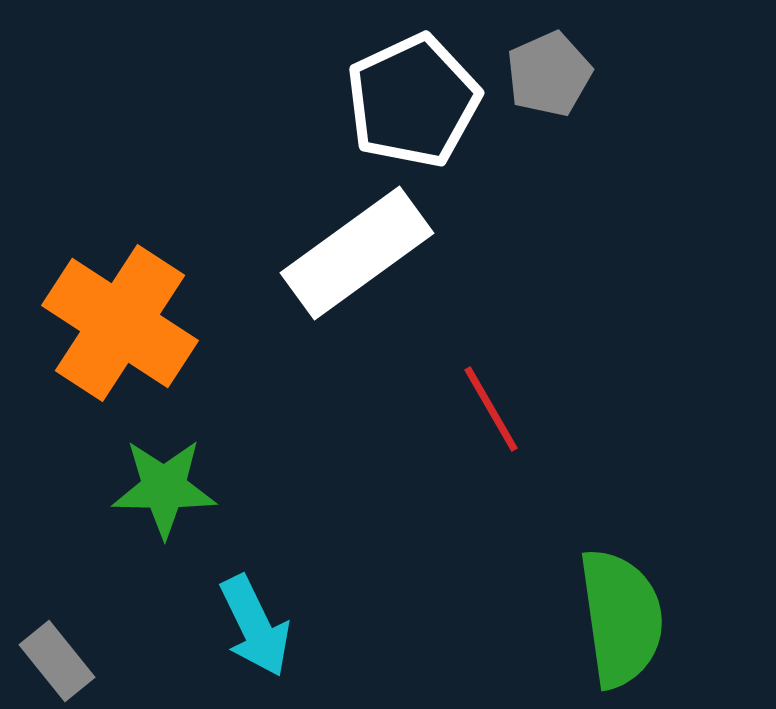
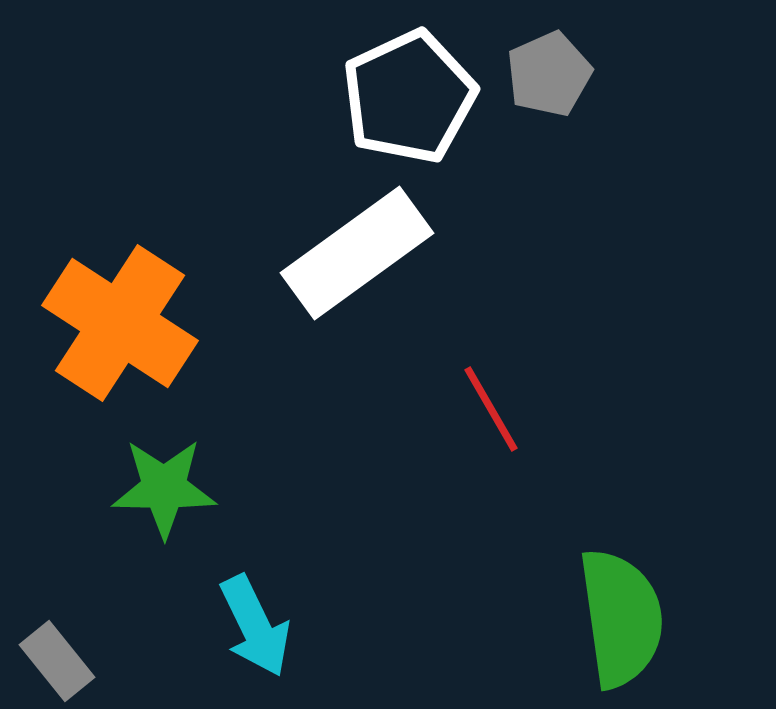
white pentagon: moved 4 px left, 4 px up
